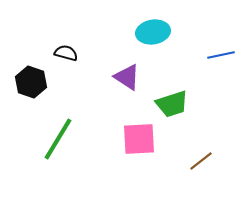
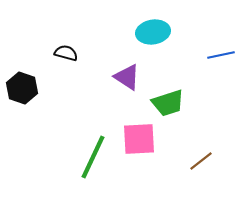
black hexagon: moved 9 px left, 6 px down
green trapezoid: moved 4 px left, 1 px up
green line: moved 35 px right, 18 px down; rotated 6 degrees counterclockwise
